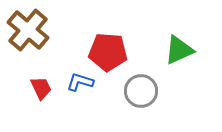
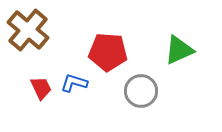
blue L-shape: moved 6 px left, 1 px down
